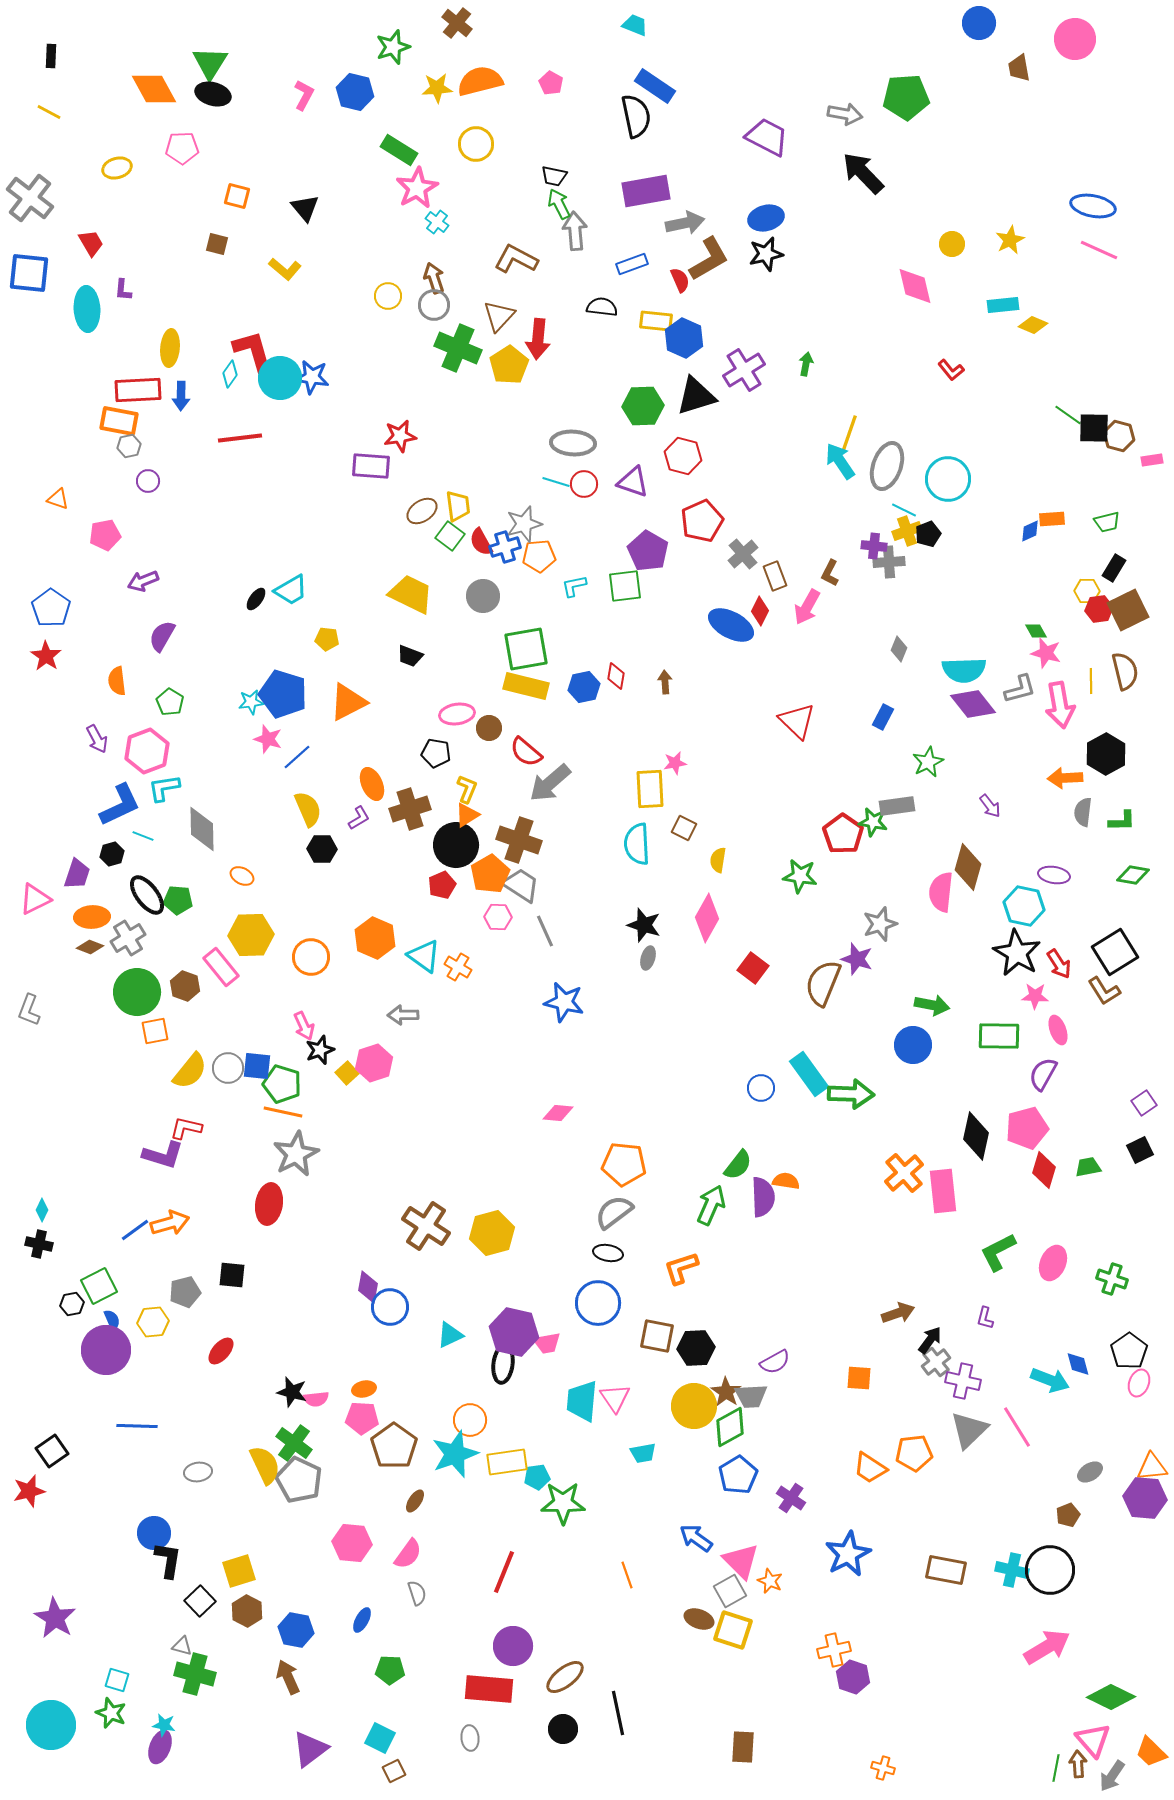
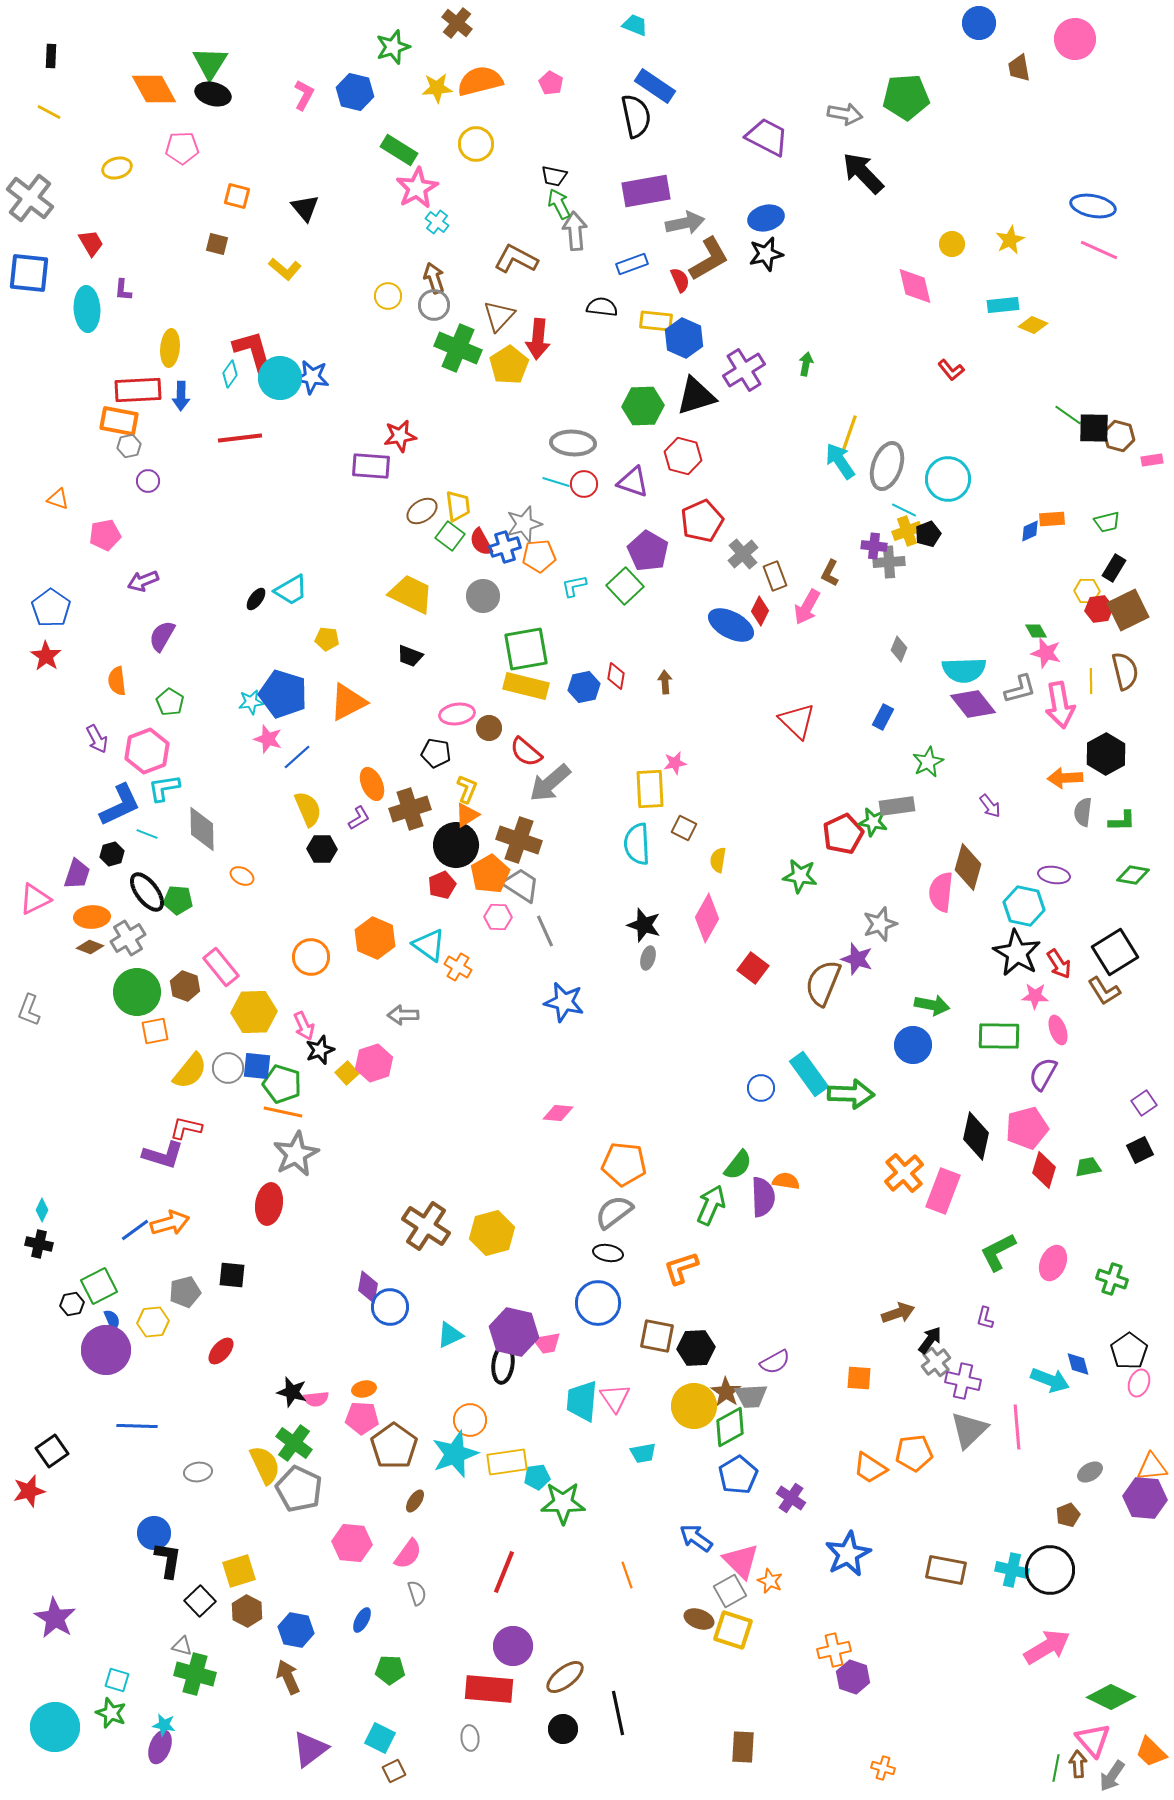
green square at (625, 586): rotated 36 degrees counterclockwise
red pentagon at (843, 834): rotated 12 degrees clockwise
cyan line at (143, 836): moved 4 px right, 2 px up
black ellipse at (147, 895): moved 3 px up
yellow hexagon at (251, 935): moved 3 px right, 77 px down
cyan triangle at (424, 956): moved 5 px right, 11 px up
pink rectangle at (943, 1191): rotated 27 degrees clockwise
pink line at (1017, 1427): rotated 27 degrees clockwise
gray pentagon at (299, 1480): moved 9 px down
cyan circle at (51, 1725): moved 4 px right, 2 px down
